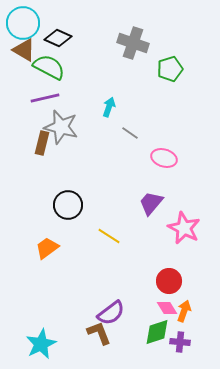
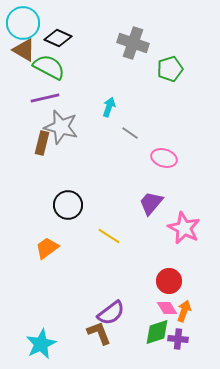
purple cross: moved 2 px left, 3 px up
